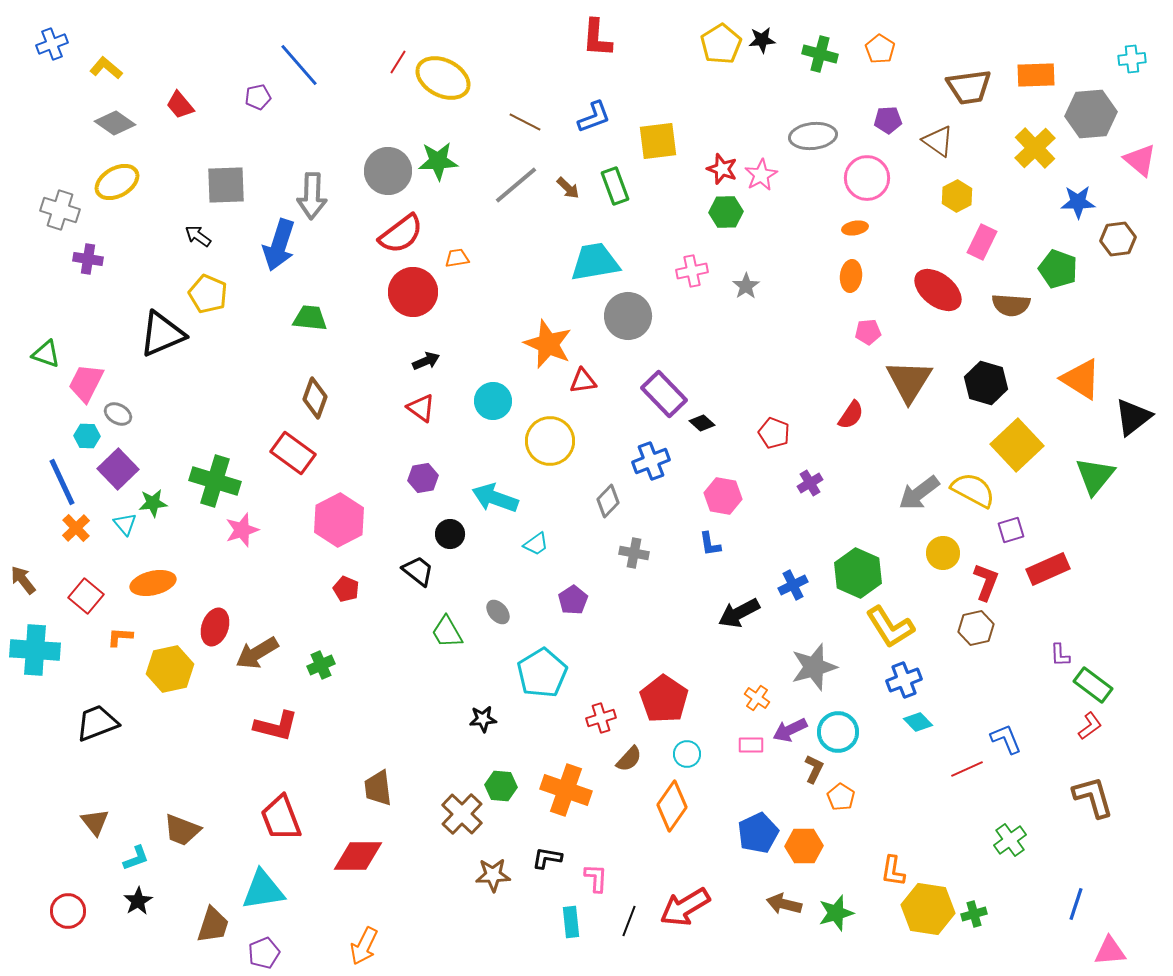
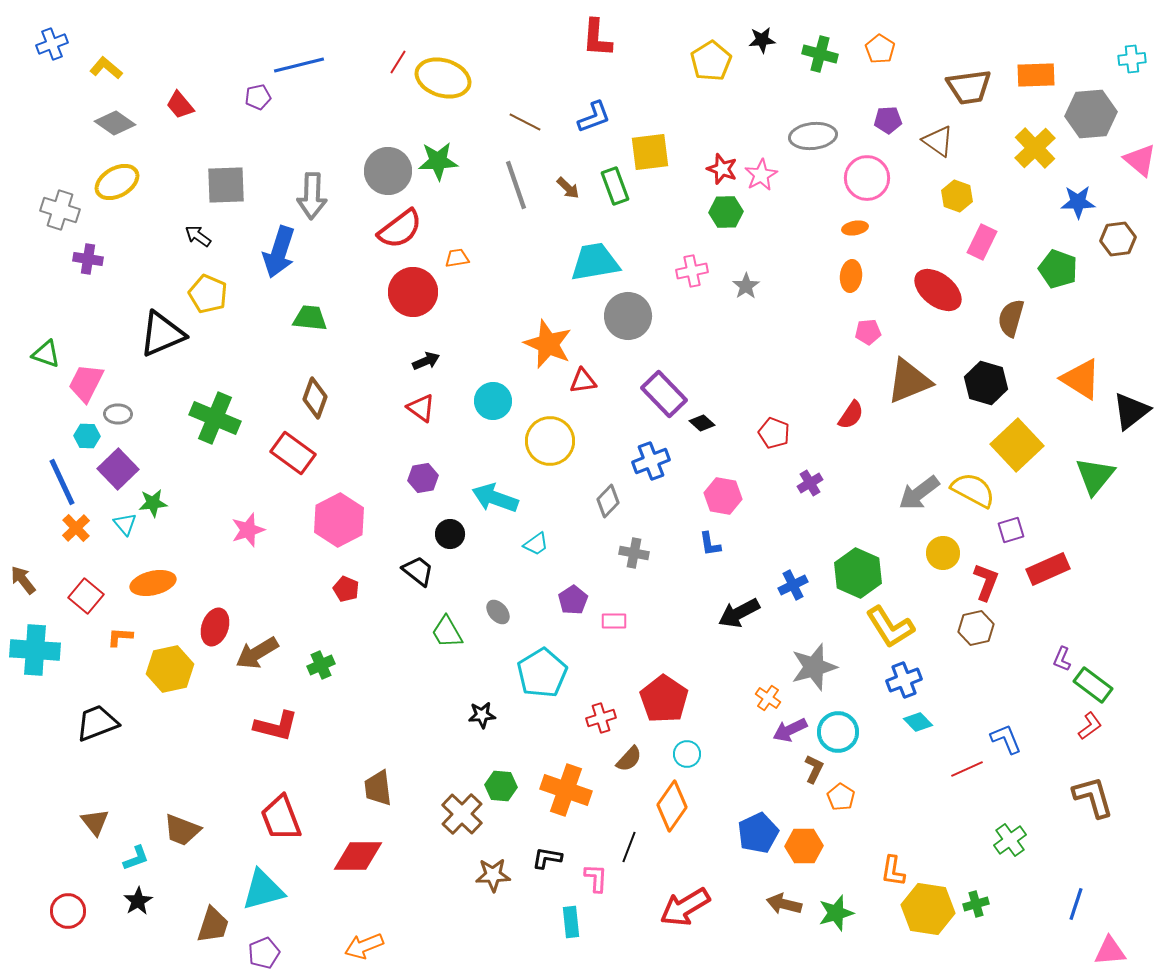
yellow pentagon at (721, 44): moved 10 px left, 17 px down
blue line at (299, 65): rotated 63 degrees counterclockwise
yellow ellipse at (443, 78): rotated 10 degrees counterclockwise
yellow square at (658, 141): moved 8 px left, 11 px down
gray line at (516, 185): rotated 69 degrees counterclockwise
yellow hexagon at (957, 196): rotated 12 degrees counterclockwise
red semicircle at (401, 234): moved 1 px left, 5 px up
blue arrow at (279, 245): moved 7 px down
brown semicircle at (1011, 305): moved 13 px down; rotated 102 degrees clockwise
brown triangle at (909, 381): rotated 36 degrees clockwise
gray ellipse at (118, 414): rotated 28 degrees counterclockwise
black triangle at (1133, 417): moved 2 px left, 6 px up
green cross at (215, 481): moved 63 px up; rotated 6 degrees clockwise
pink star at (242, 530): moved 6 px right
purple L-shape at (1060, 655): moved 2 px right, 4 px down; rotated 25 degrees clockwise
orange cross at (757, 698): moved 11 px right
black star at (483, 719): moved 1 px left, 4 px up
pink rectangle at (751, 745): moved 137 px left, 124 px up
cyan triangle at (263, 890): rotated 6 degrees counterclockwise
green cross at (974, 914): moved 2 px right, 10 px up
black line at (629, 921): moved 74 px up
orange arrow at (364, 946): rotated 42 degrees clockwise
